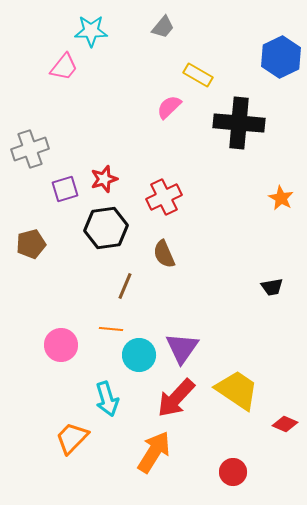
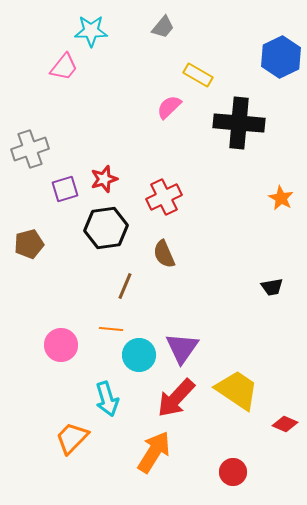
brown pentagon: moved 2 px left
